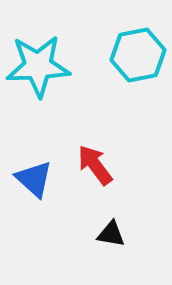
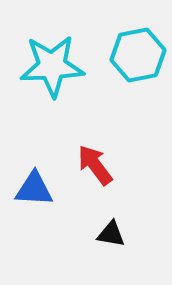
cyan star: moved 14 px right
blue triangle: moved 10 px down; rotated 39 degrees counterclockwise
